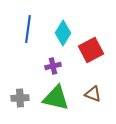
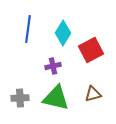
brown triangle: rotated 36 degrees counterclockwise
